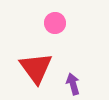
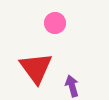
purple arrow: moved 1 px left, 2 px down
